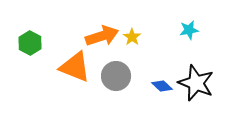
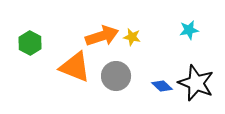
yellow star: rotated 24 degrees counterclockwise
